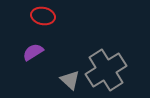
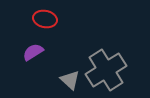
red ellipse: moved 2 px right, 3 px down
